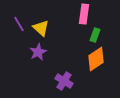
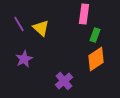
purple star: moved 14 px left, 7 px down
purple cross: rotated 18 degrees clockwise
